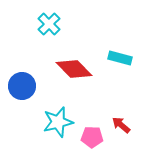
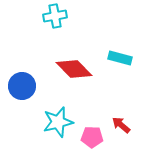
cyan cross: moved 6 px right, 8 px up; rotated 35 degrees clockwise
